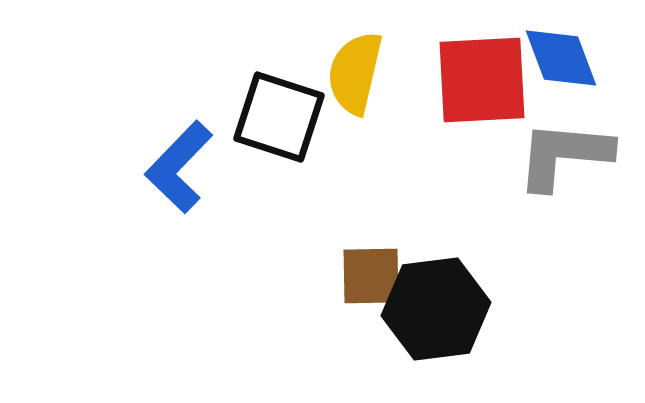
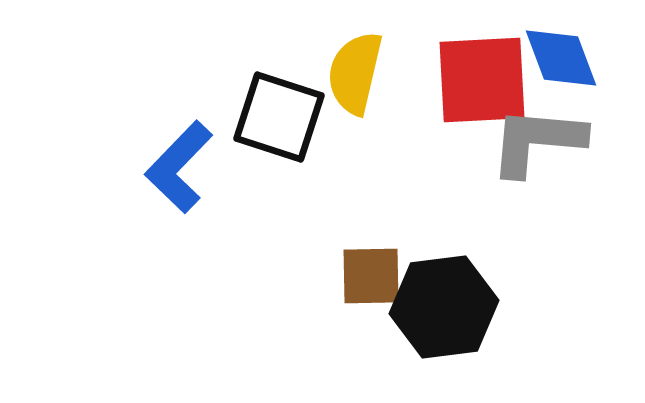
gray L-shape: moved 27 px left, 14 px up
black hexagon: moved 8 px right, 2 px up
